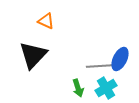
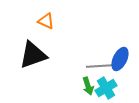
black triangle: rotated 28 degrees clockwise
green arrow: moved 10 px right, 2 px up
